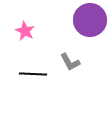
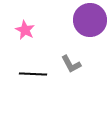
pink star: moved 1 px up
gray L-shape: moved 1 px right, 2 px down
